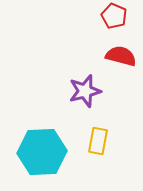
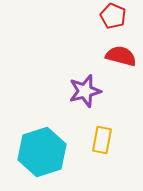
red pentagon: moved 1 px left
yellow rectangle: moved 4 px right, 1 px up
cyan hexagon: rotated 15 degrees counterclockwise
